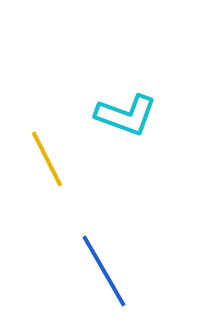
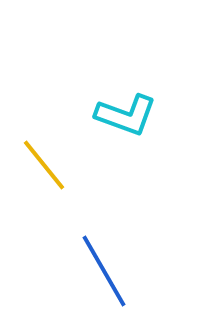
yellow line: moved 3 px left, 6 px down; rotated 12 degrees counterclockwise
